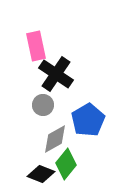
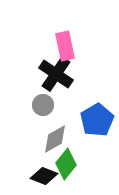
pink rectangle: moved 29 px right
blue pentagon: moved 9 px right
black diamond: moved 3 px right, 2 px down
